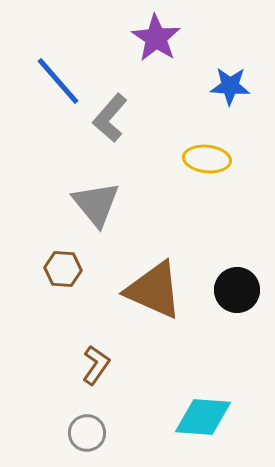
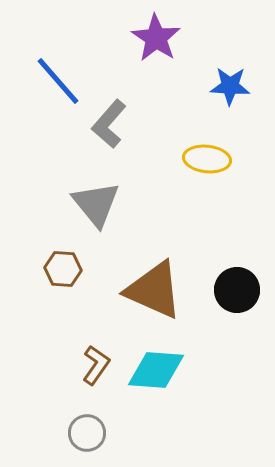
gray L-shape: moved 1 px left, 6 px down
cyan diamond: moved 47 px left, 47 px up
